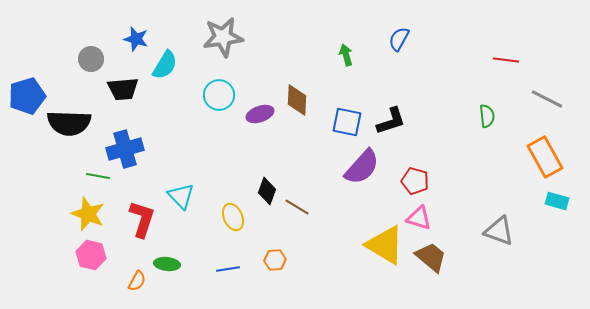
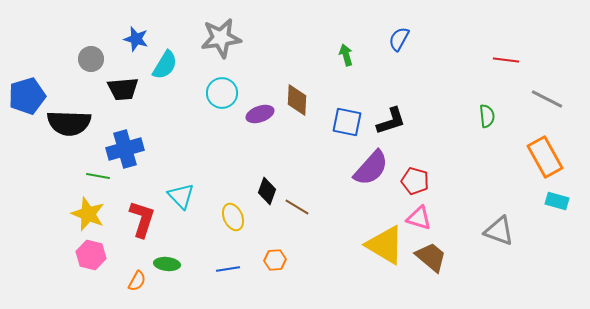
gray star: moved 2 px left, 1 px down
cyan circle: moved 3 px right, 2 px up
purple semicircle: moved 9 px right, 1 px down
